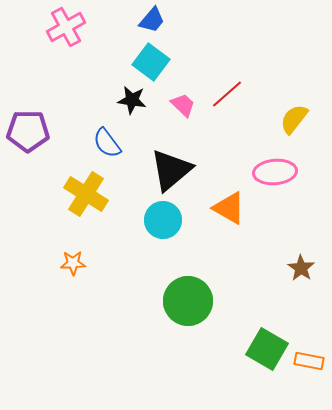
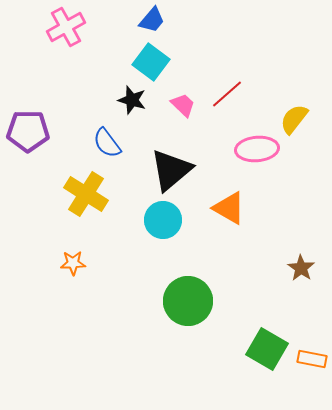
black star: rotated 8 degrees clockwise
pink ellipse: moved 18 px left, 23 px up
orange rectangle: moved 3 px right, 2 px up
